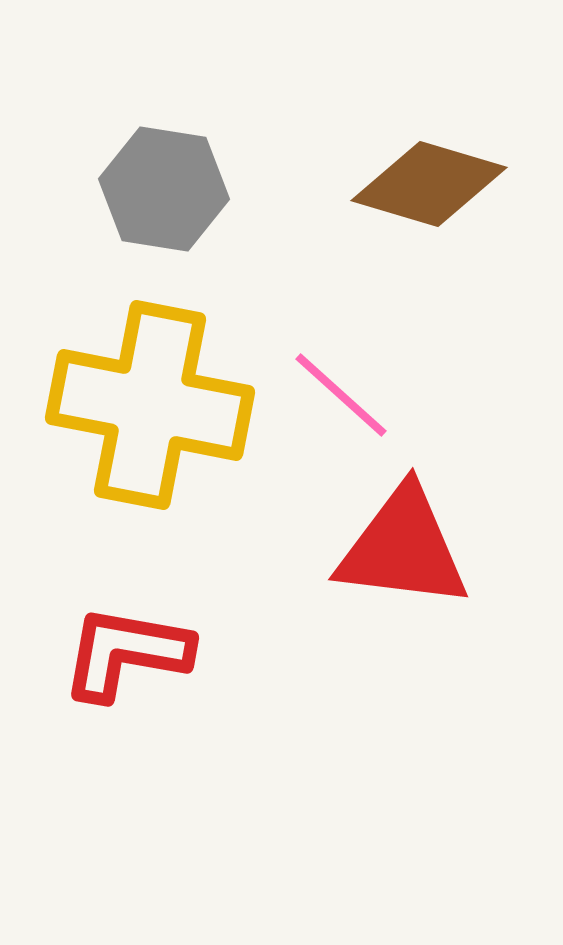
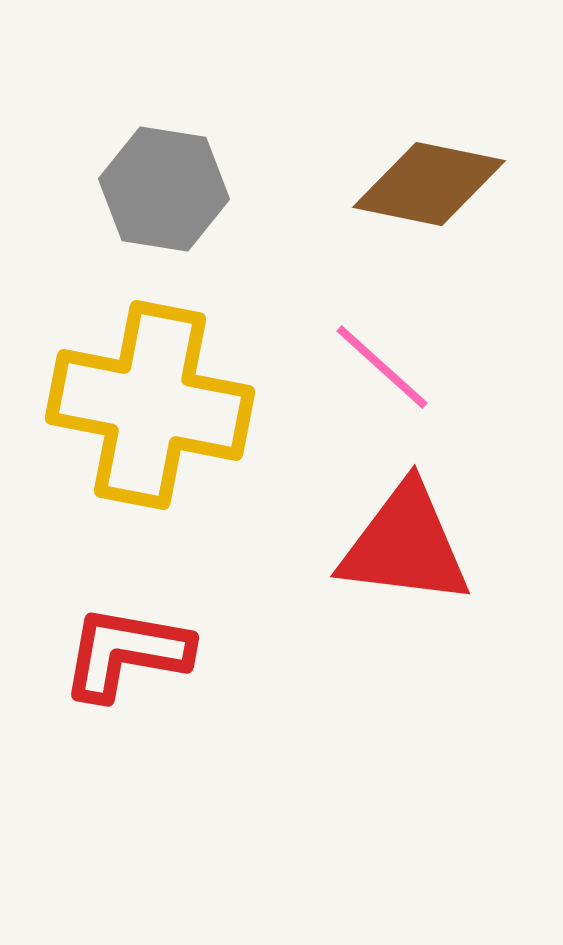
brown diamond: rotated 5 degrees counterclockwise
pink line: moved 41 px right, 28 px up
red triangle: moved 2 px right, 3 px up
